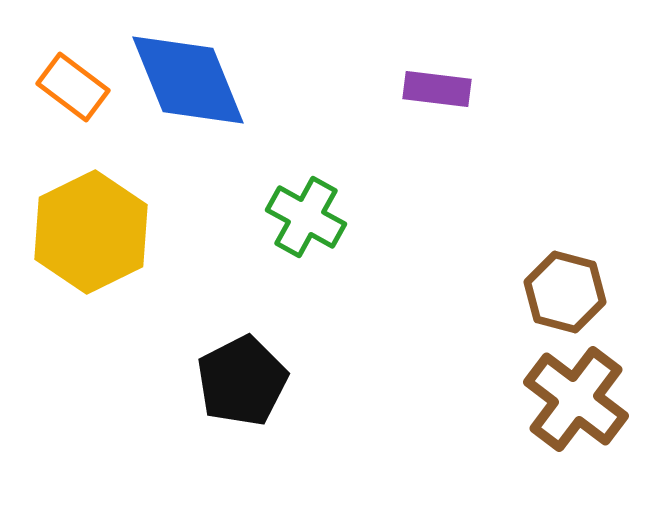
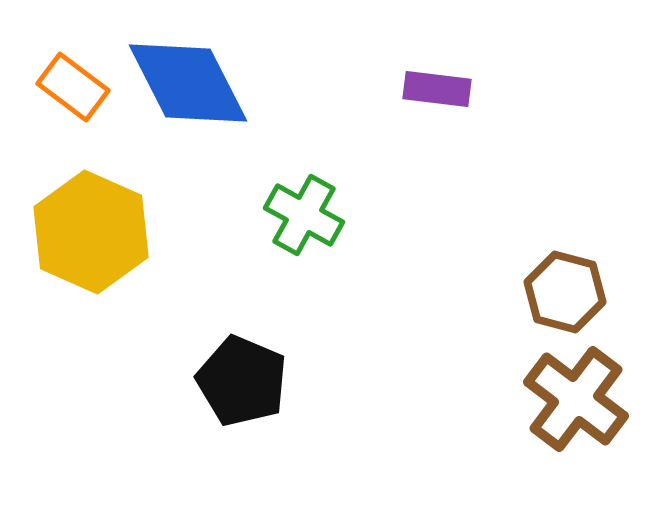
blue diamond: moved 3 px down; rotated 5 degrees counterclockwise
green cross: moved 2 px left, 2 px up
yellow hexagon: rotated 10 degrees counterclockwise
black pentagon: rotated 22 degrees counterclockwise
